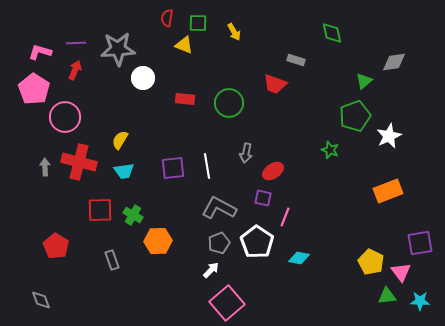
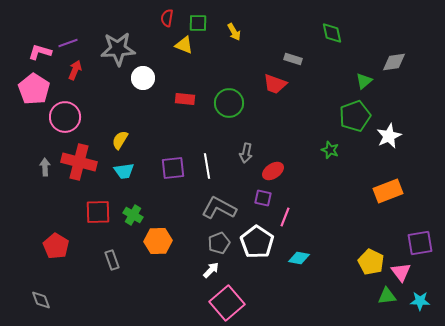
purple line at (76, 43): moved 8 px left; rotated 18 degrees counterclockwise
gray rectangle at (296, 60): moved 3 px left, 1 px up
red square at (100, 210): moved 2 px left, 2 px down
